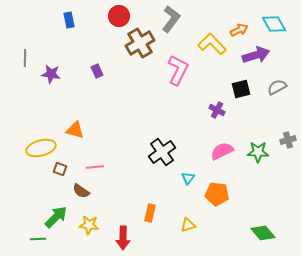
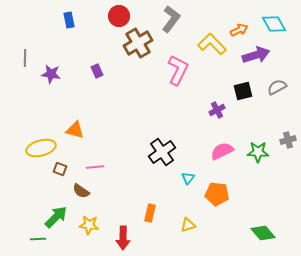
brown cross: moved 2 px left
black square: moved 2 px right, 2 px down
purple cross: rotated 35 degrees clockwise
